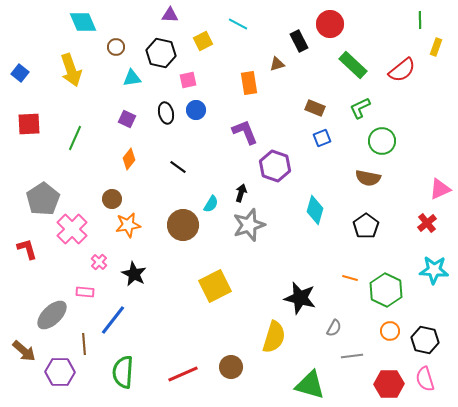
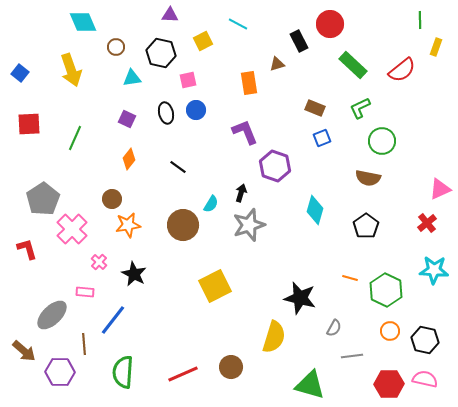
pink semicircle at (425, 379): rotated 120 degrees clockwise
